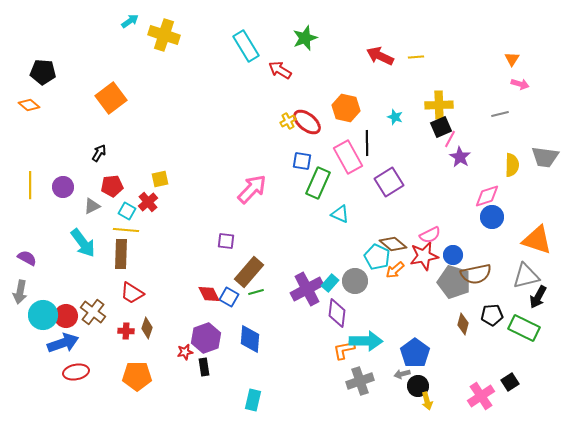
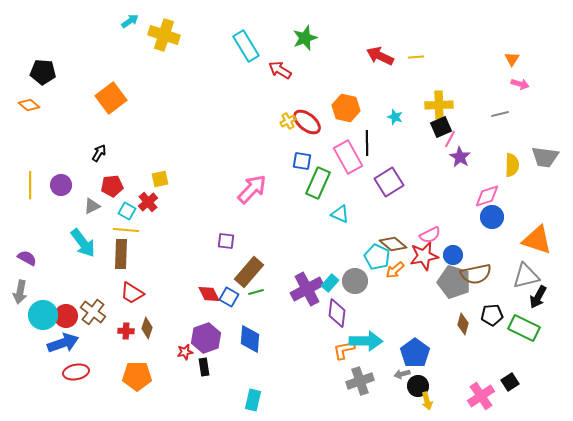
purple circle at (63, 187): moved 2 px left, 2 px up
